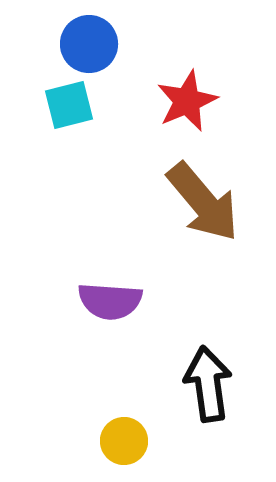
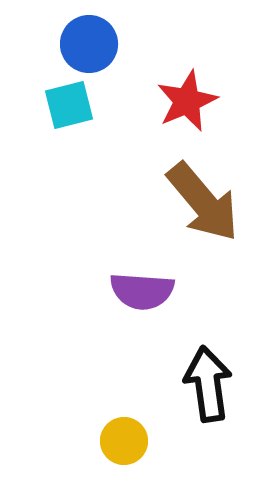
purple semicircle: moved 32 px right, 10 px up
